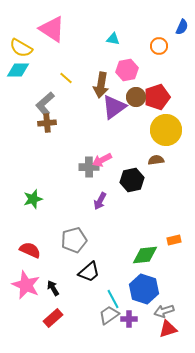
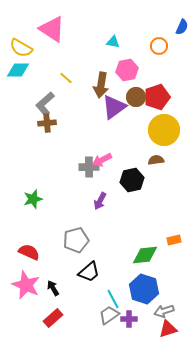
cyan triangle: moved 3 px down
yellow circle: moved 2 px left
gray pentagon: moved 2 px right
red semicircle: moved 1 px left, 2 px down
